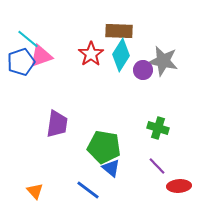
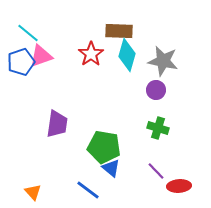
cyan line: moved 6 px up
cyan diamond: moved 6 px right; rotated 16 degrees counterclockwise
purple circle: moved 13 px right, 20 px down
purple line: moved 1 px left, 5 px down
orange triangle: moved 2 px left, 1 px down
